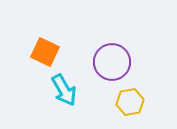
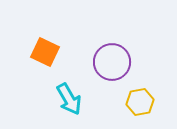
cyan arrow: moved 5 px right, 9 px down
yellow hexagon: moved 10 px right
